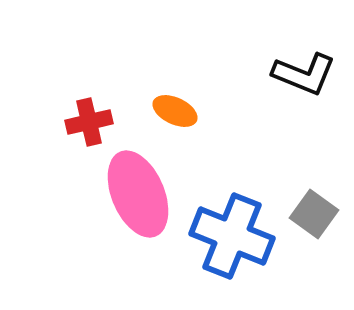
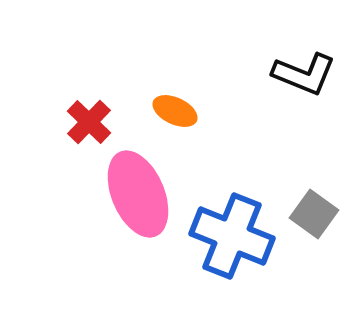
red cross: rotated 33 degrees counterclockwise
